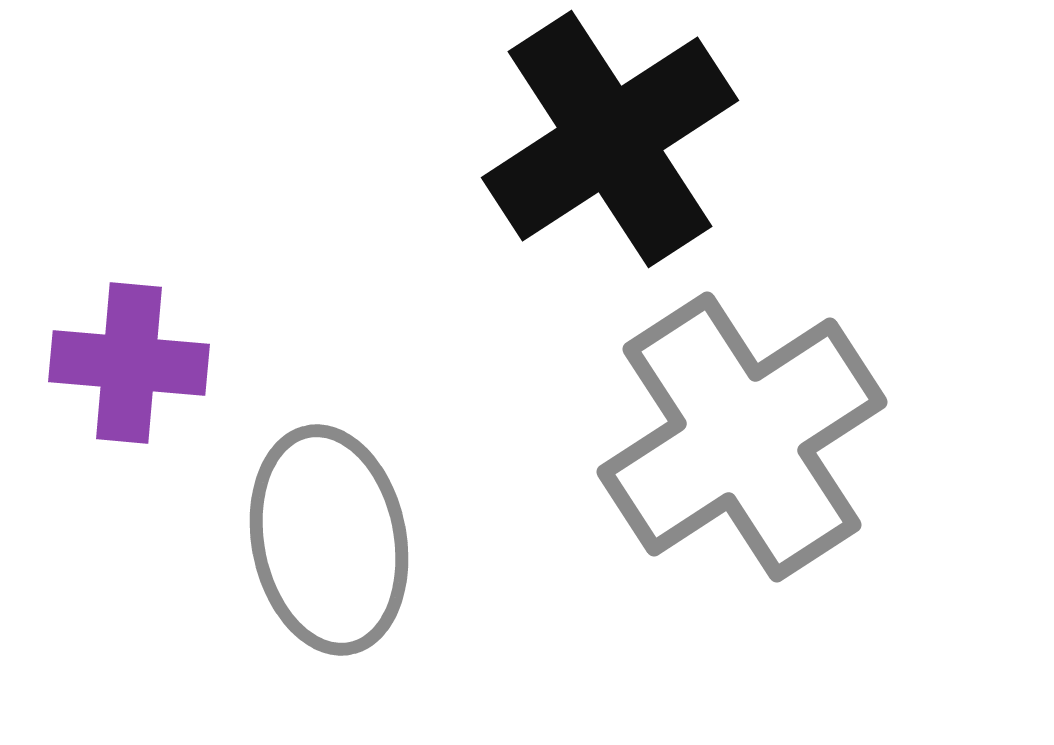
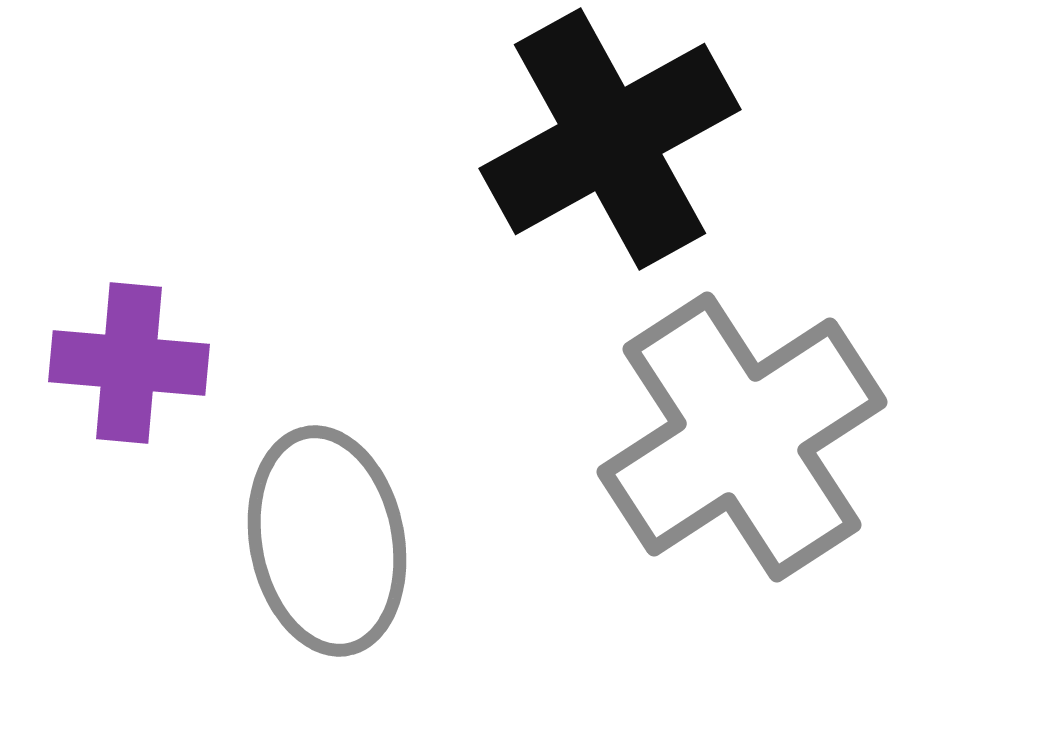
black cross: rotated 4 degrees clockwise
gray ellipse: moved 2 px left, 1 px down
